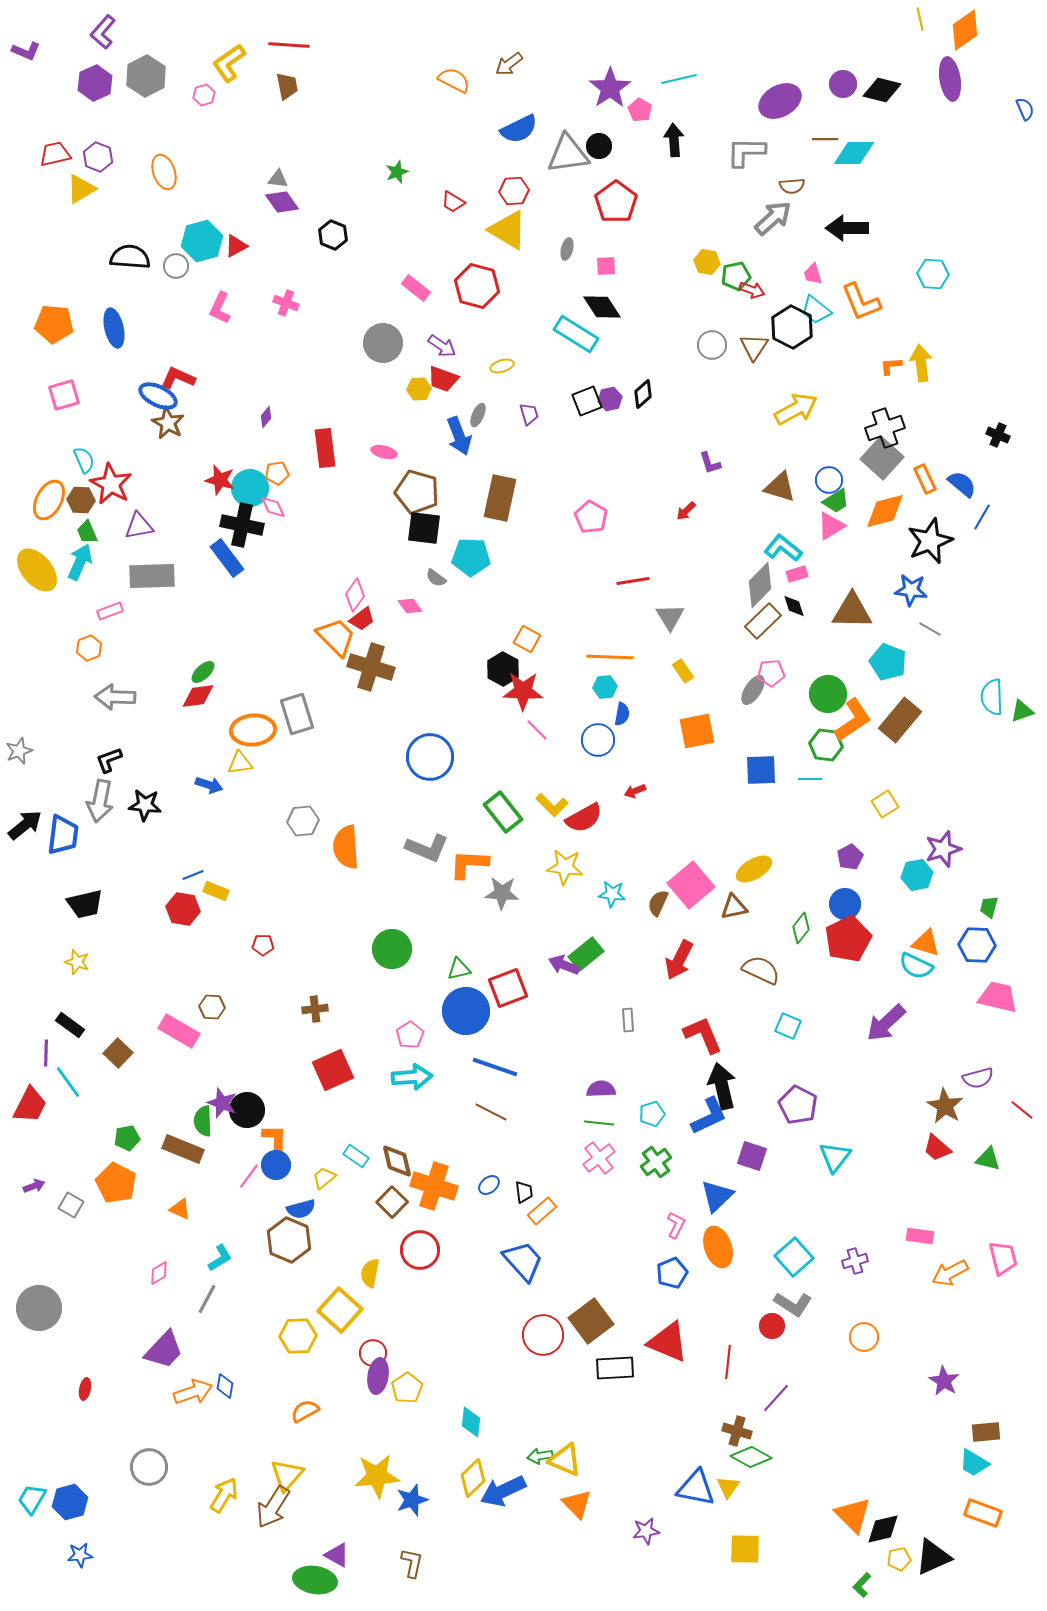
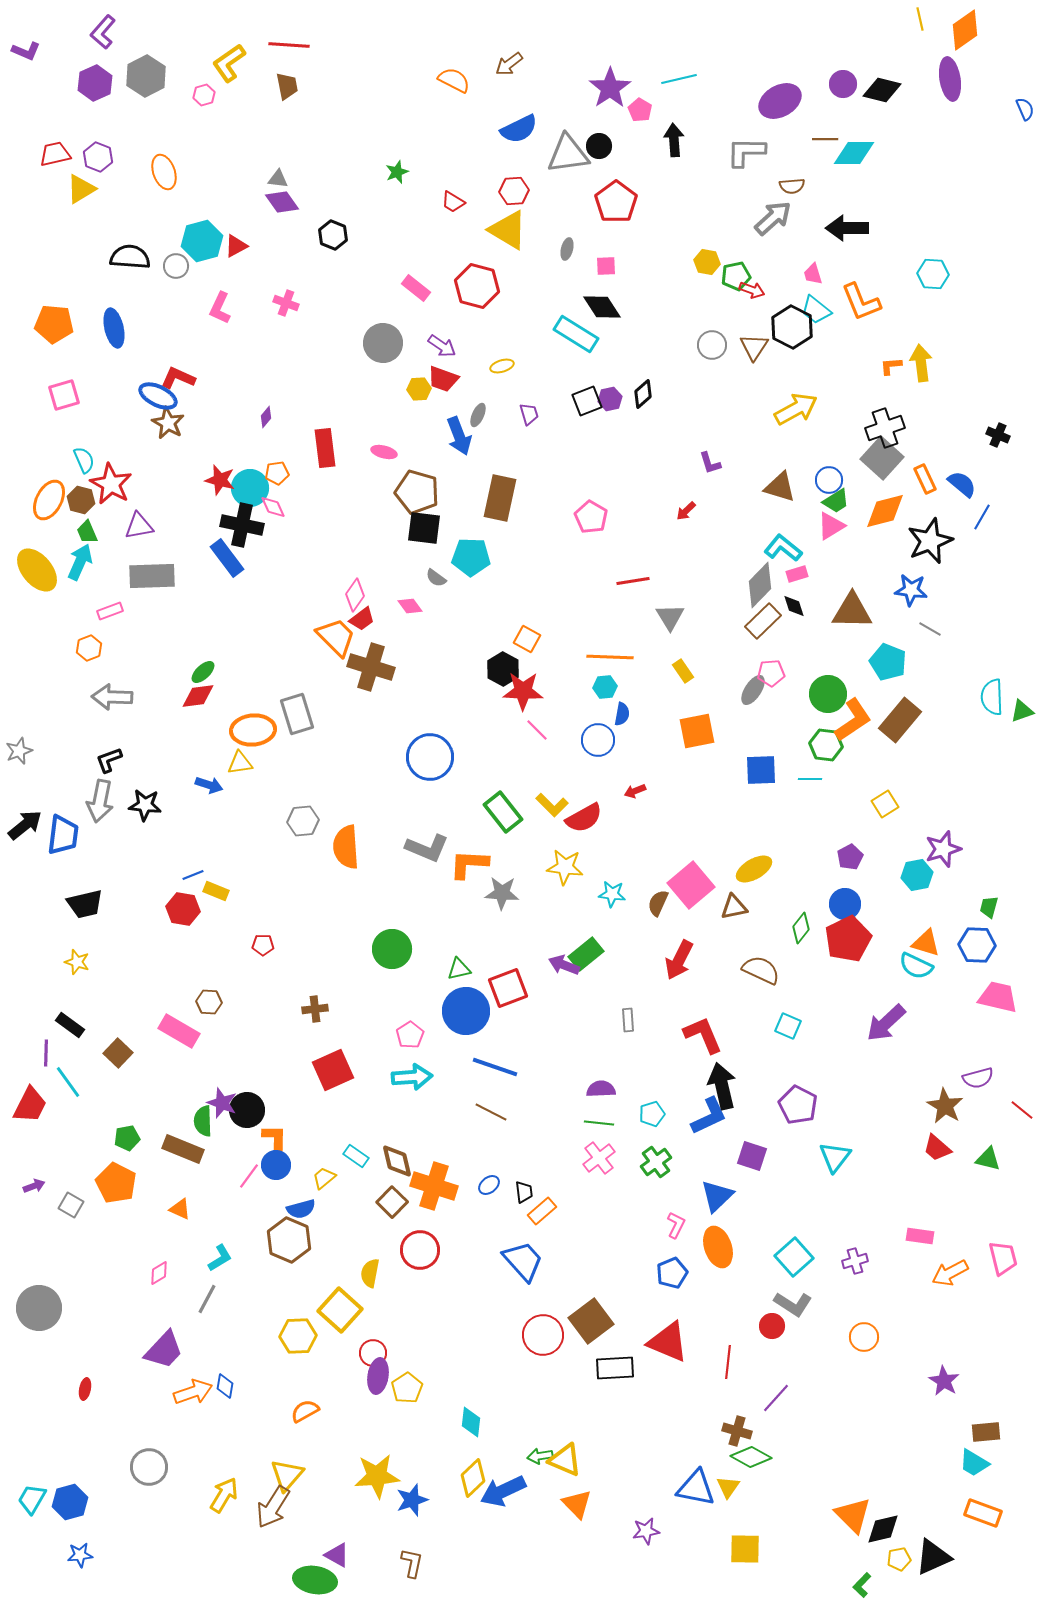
brown hexagon at (81, 500): rotated 12 degrees clockwise
gray arrow at (115, 697): moved 3 px left
brown hexagon at (212, 1007): moved 3 px left, 5 px up
